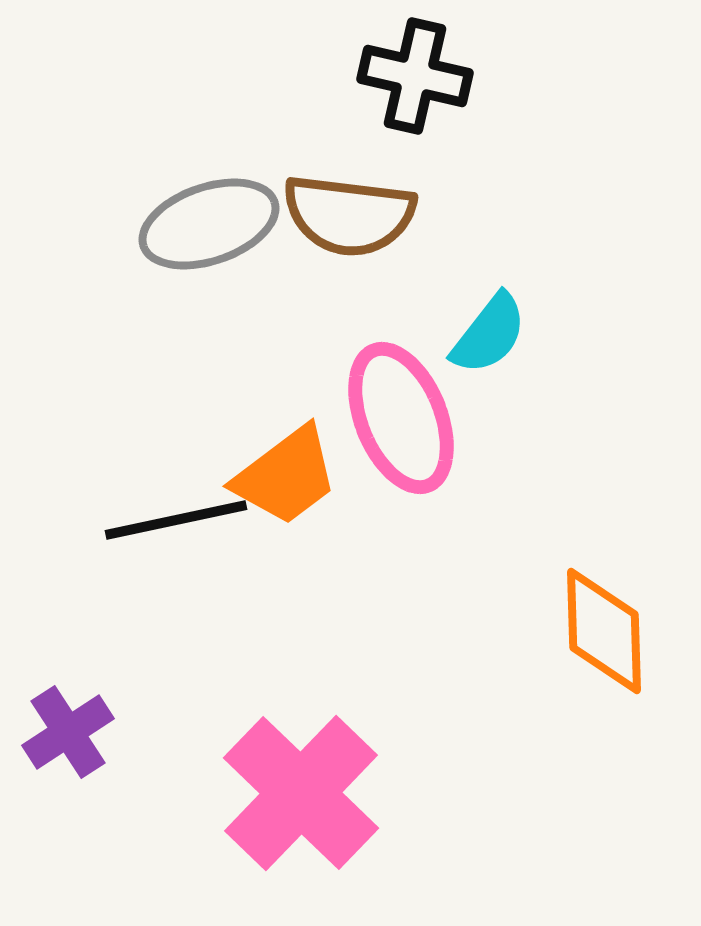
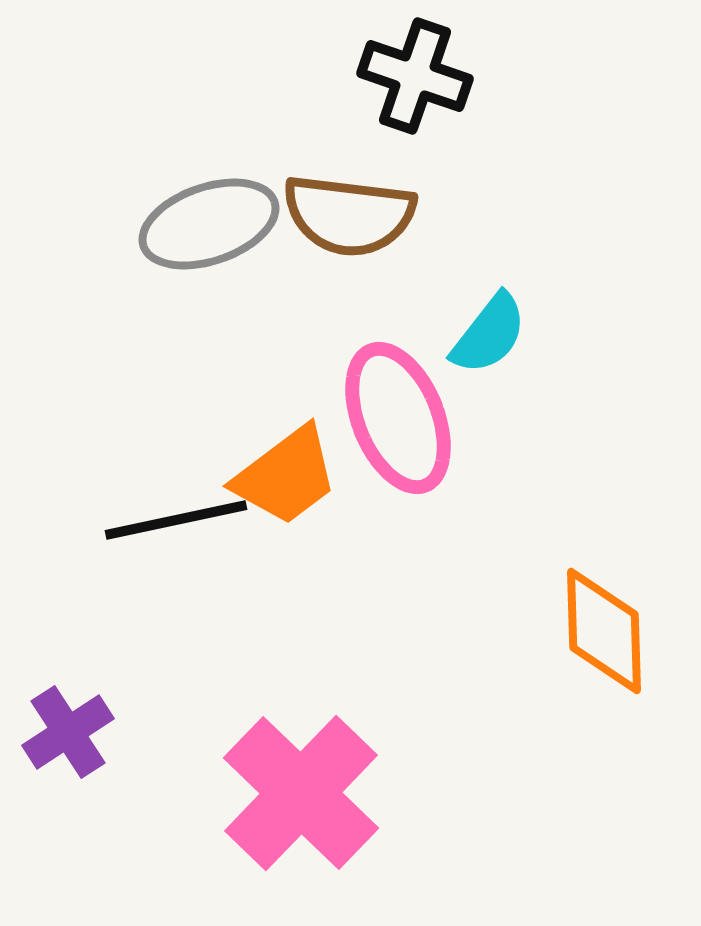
black cross: rotated 6 degrees clockwise
pink ellipse: moved 3 px left
